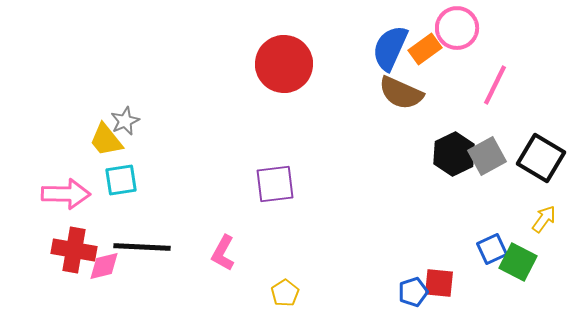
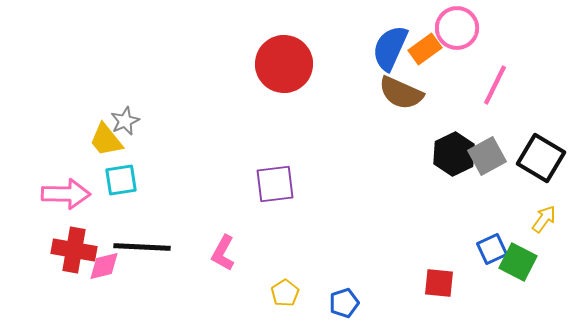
blue pentagon: moved 69 px left, 11 px down
